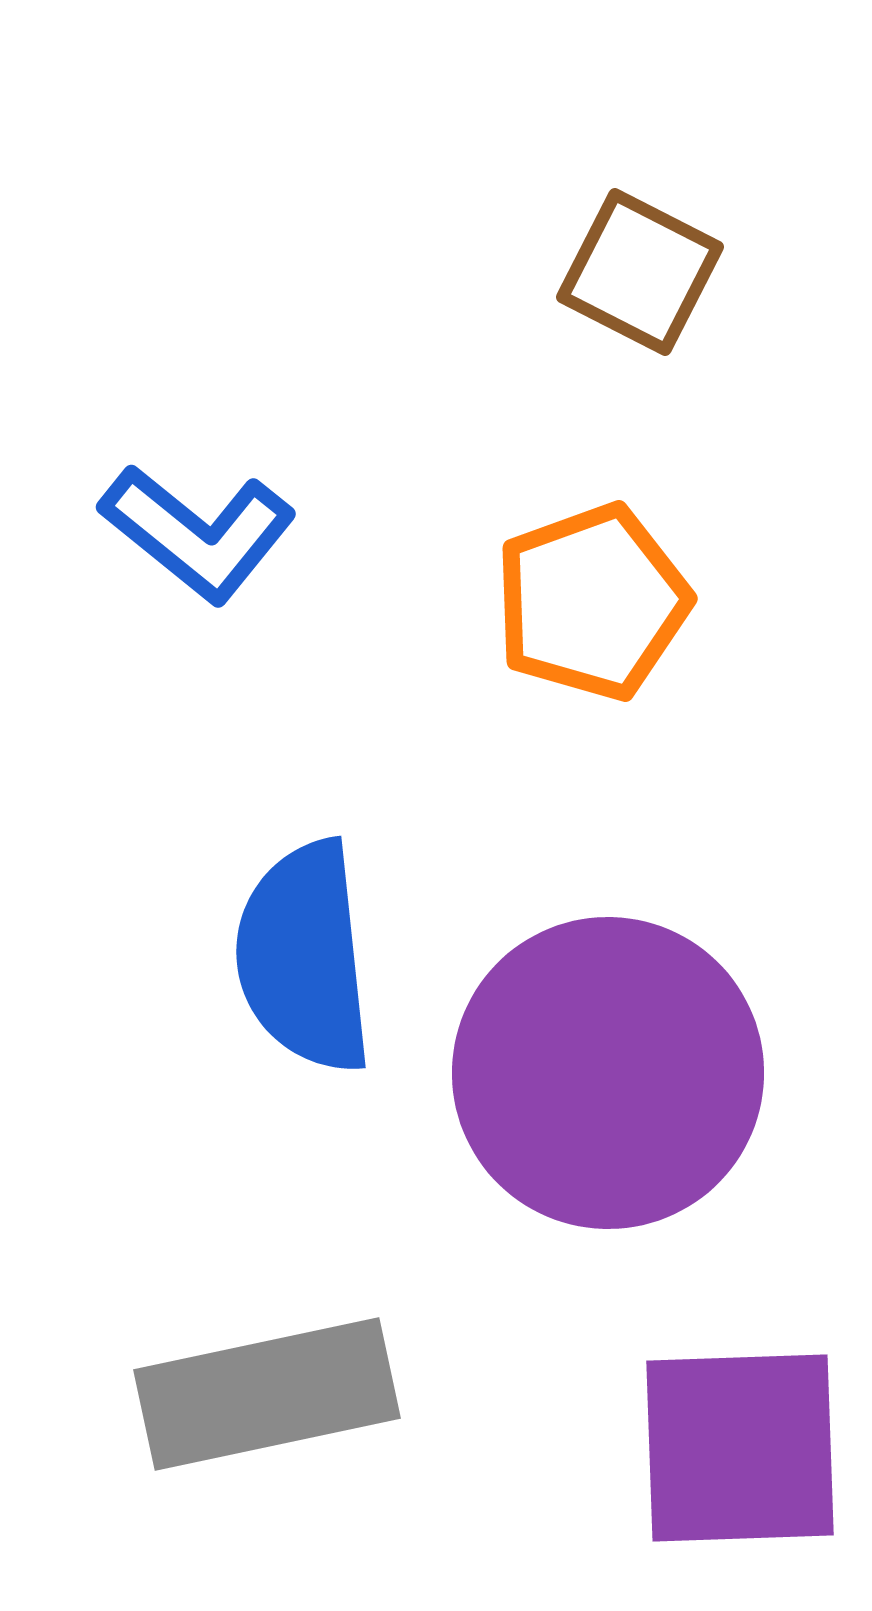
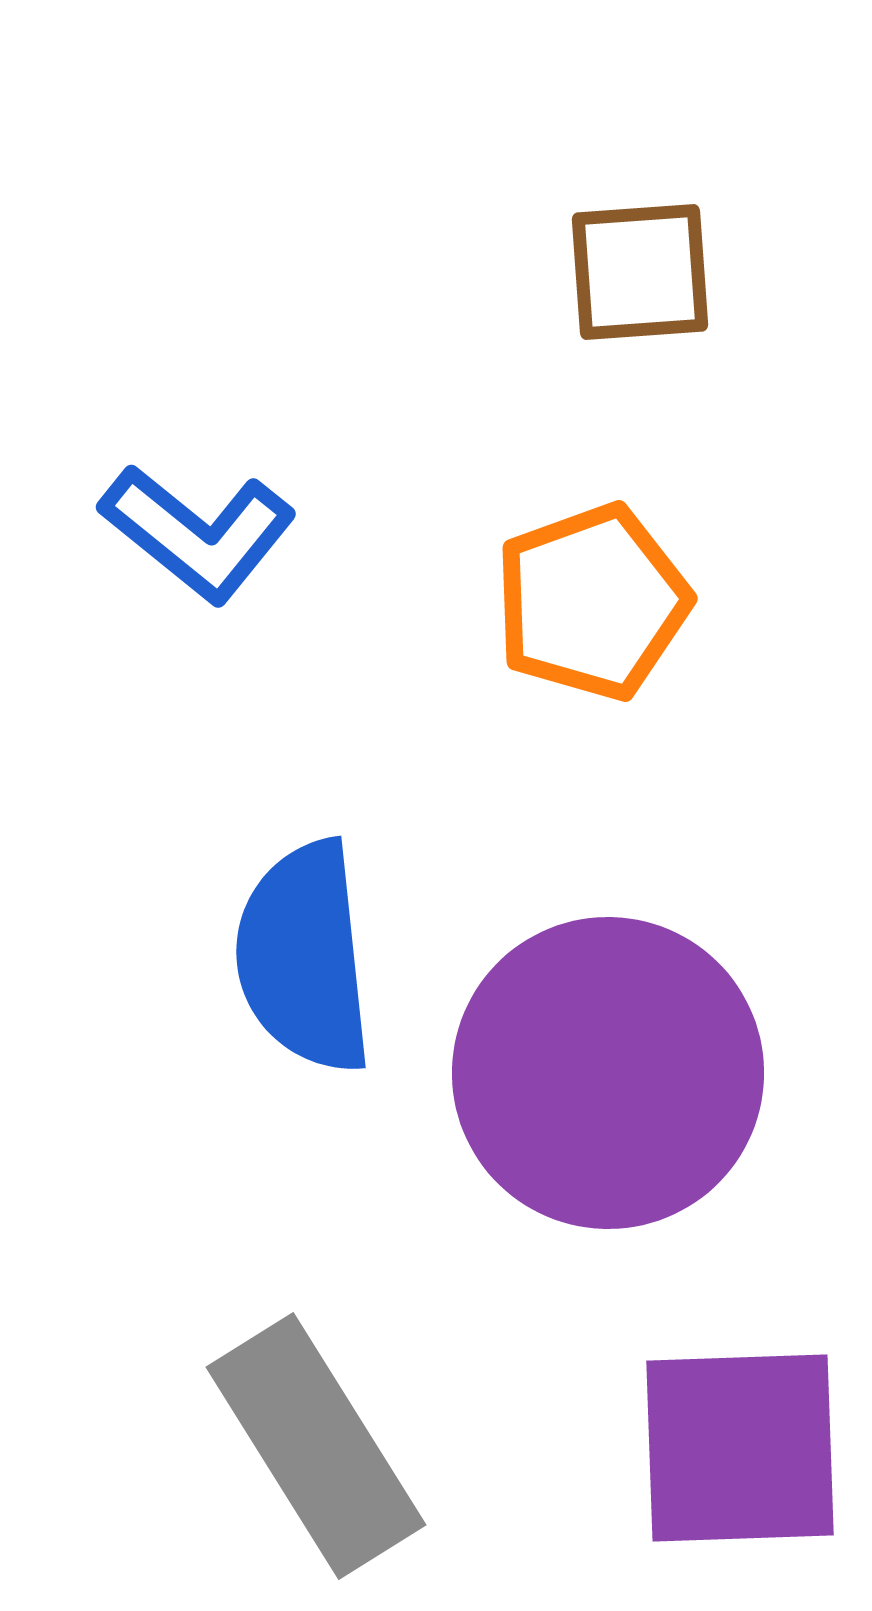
brown square: rotated 31 degrees counterclockwise
gray rectangle: moved 49 px right, 52 px down; rotated 70 degrees clockwise
